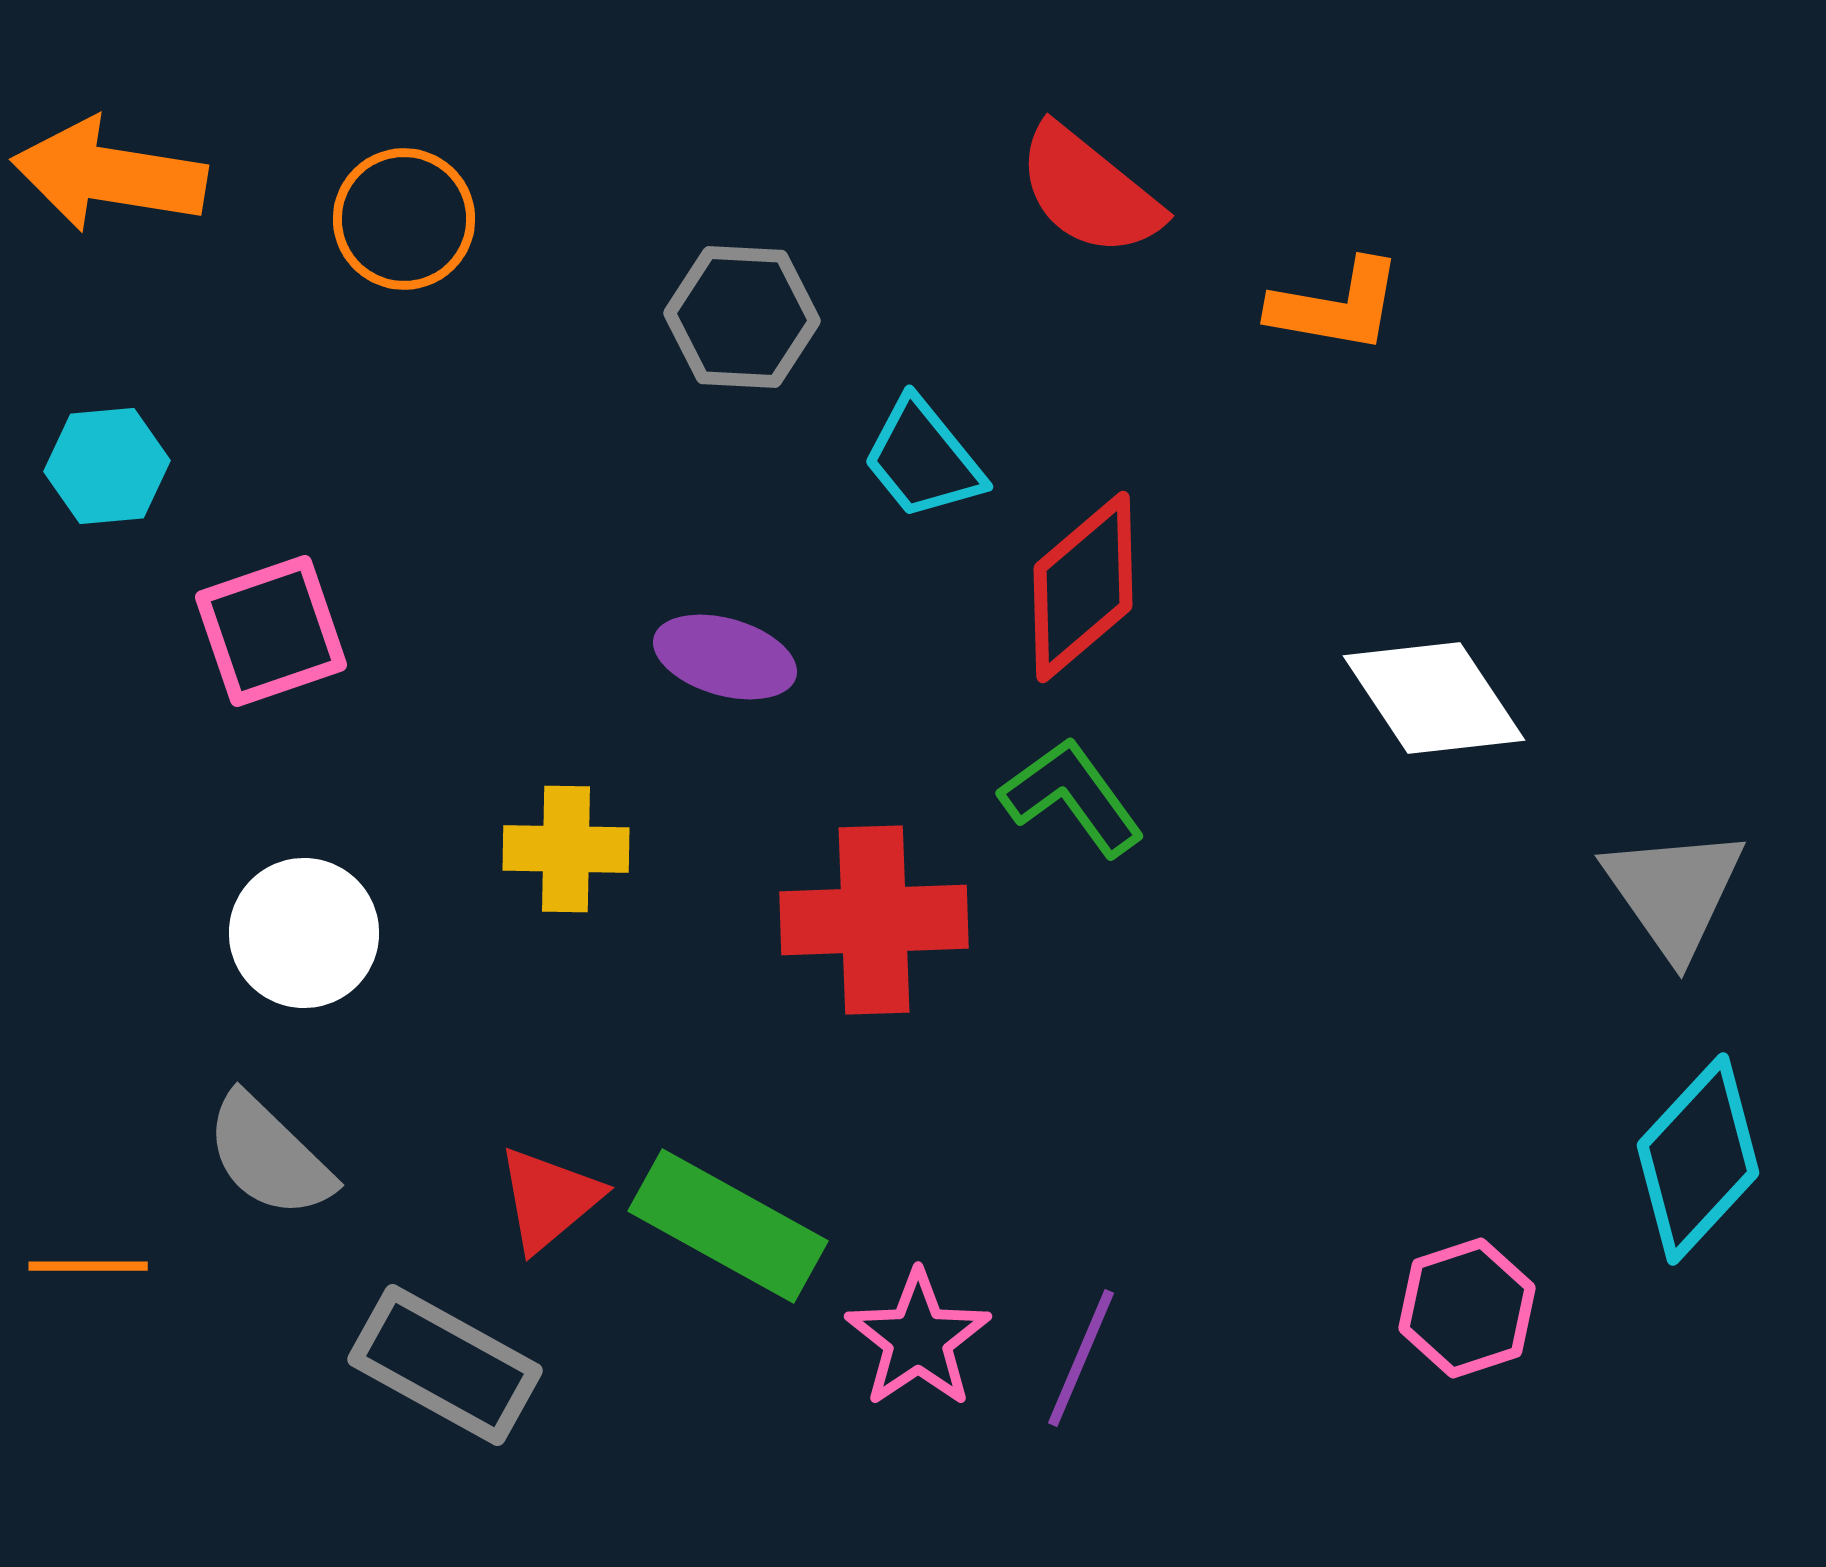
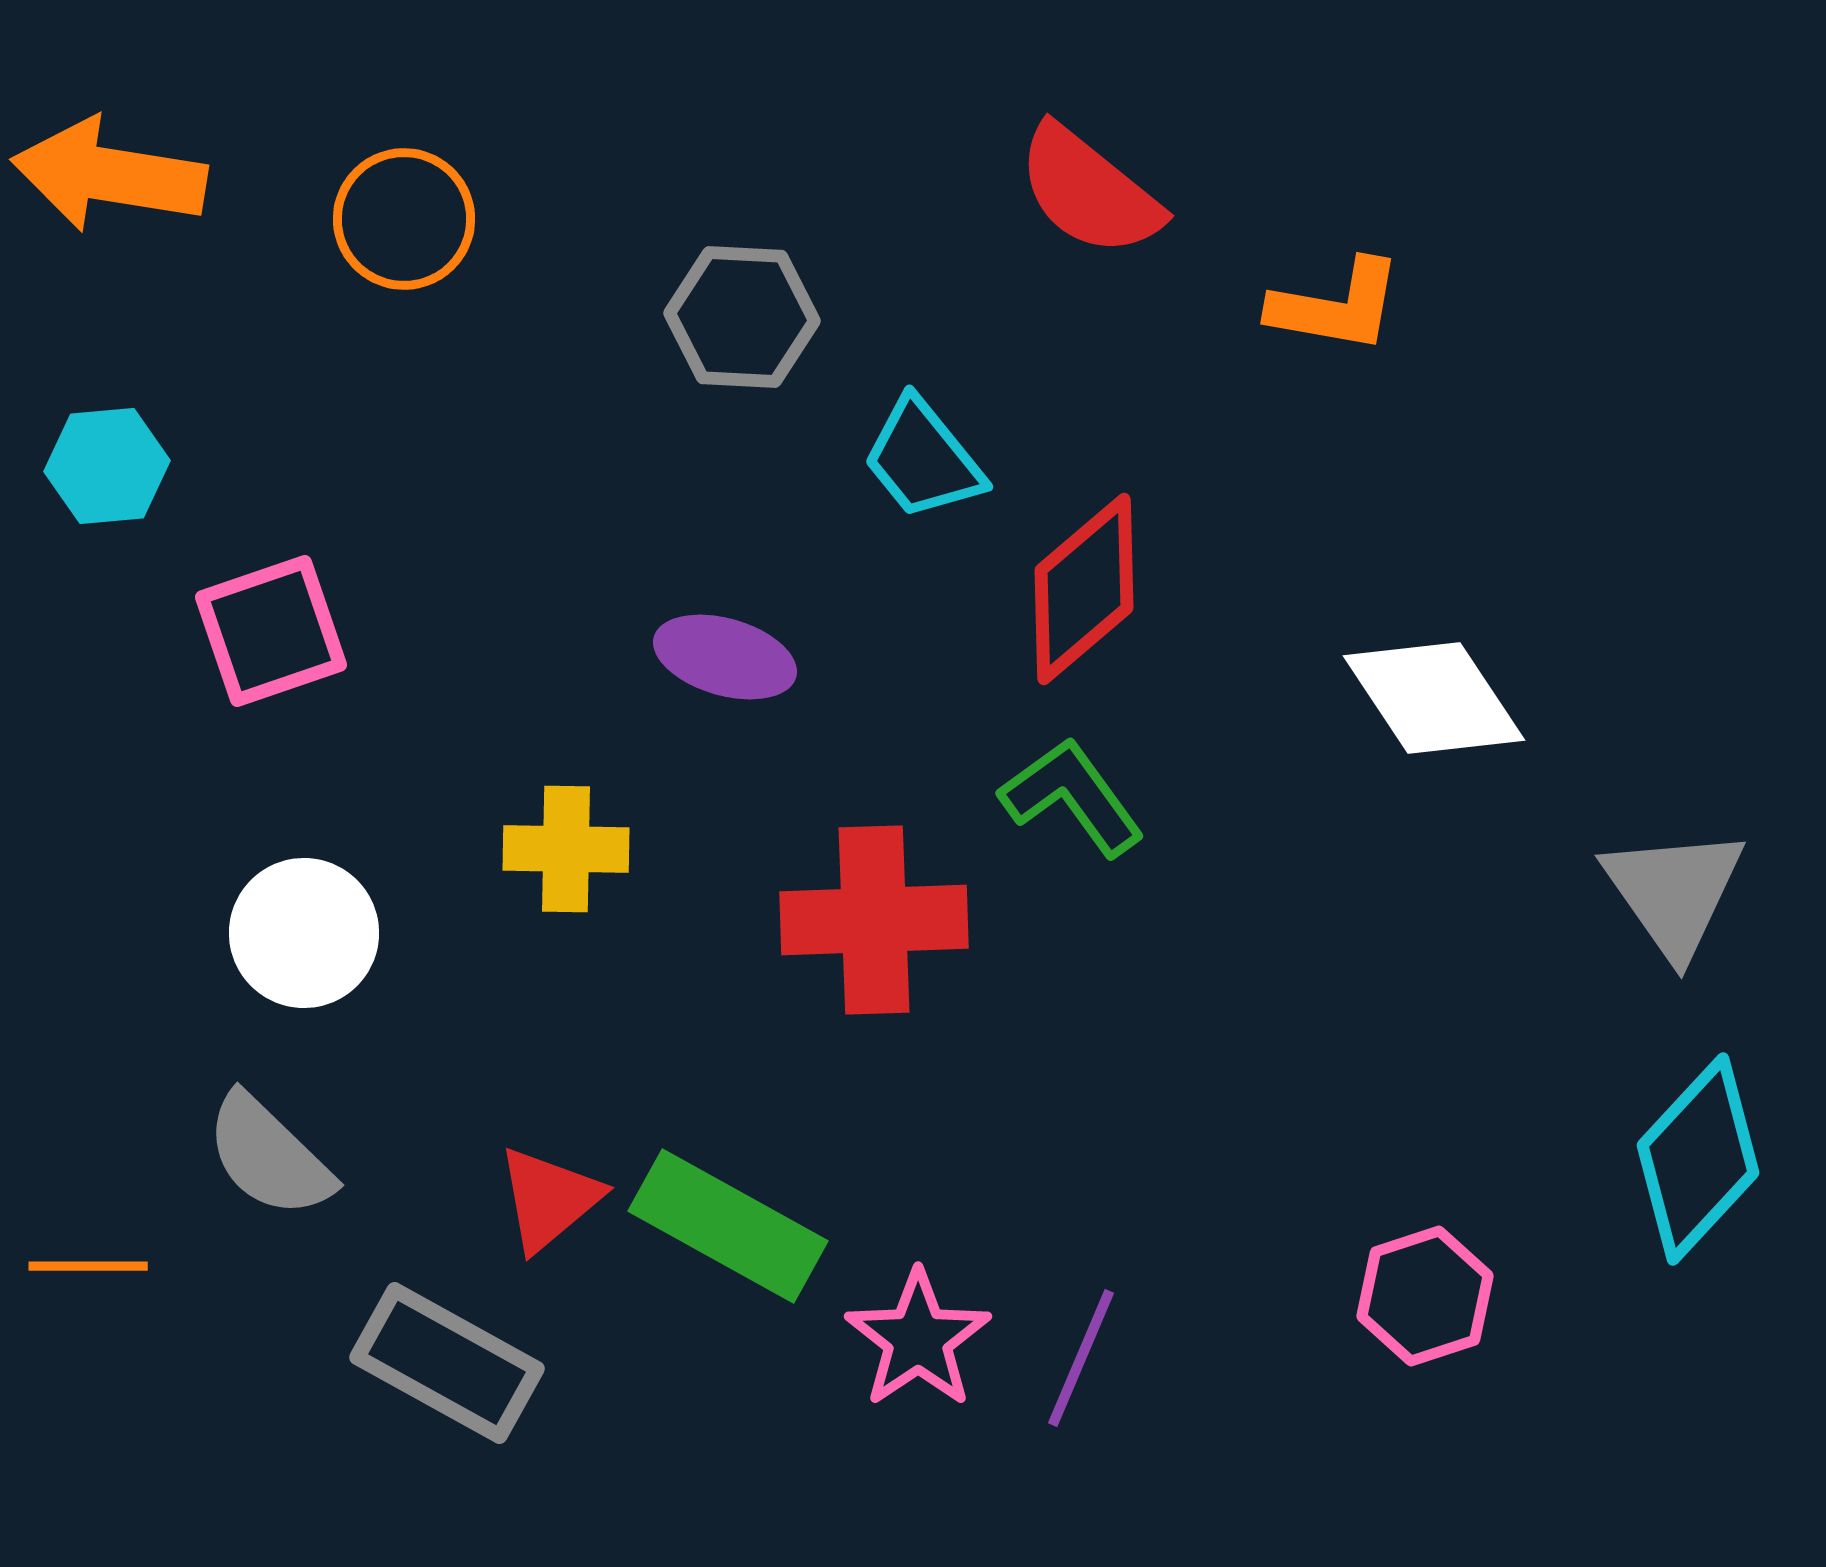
red diamond: moved 1 px right, 2 px down
pink hexagon: moved 42 px left, 12 px up
gray rectangle: moved 2 px right, 2 px up
